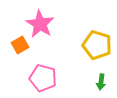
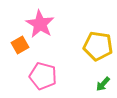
yellow pentagon: moved 1 px right, 1 px down; rotated 8 degrees counterclockwise
pink pentagon: moved 2 px up
green arrow: moved 2 px right, 2 px down; rotated 35 degrees clockwise
